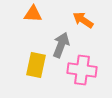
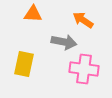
gray arrow: moved 3 px right, 3 px up; rotated 80 degrees clockwise
yellow rectangle: moved 12 px left, 1 px up
pink cross: moved 2 px right, 1 px up
